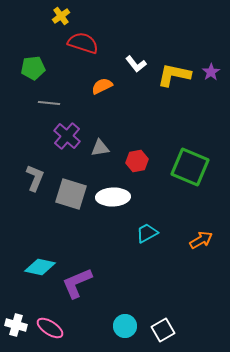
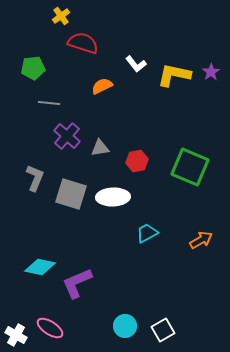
white cross: moved 10 px down; rotated 15 degrees clockwise
